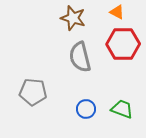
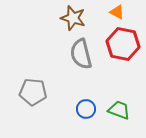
red hexagon: rotated 12 degrees clockwise
gray semicircle: moved 1 px right, 3 px up
green trapezoid: moved 3 px left, 1 px down
